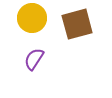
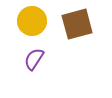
yellow circle: moved 3 px down
